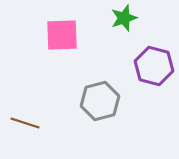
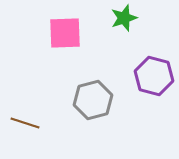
pink square: moved 3 px right, 2 px up
purple hexagon: moved 10 px down
gray hexagon: moved 7 px left, 1 px up
